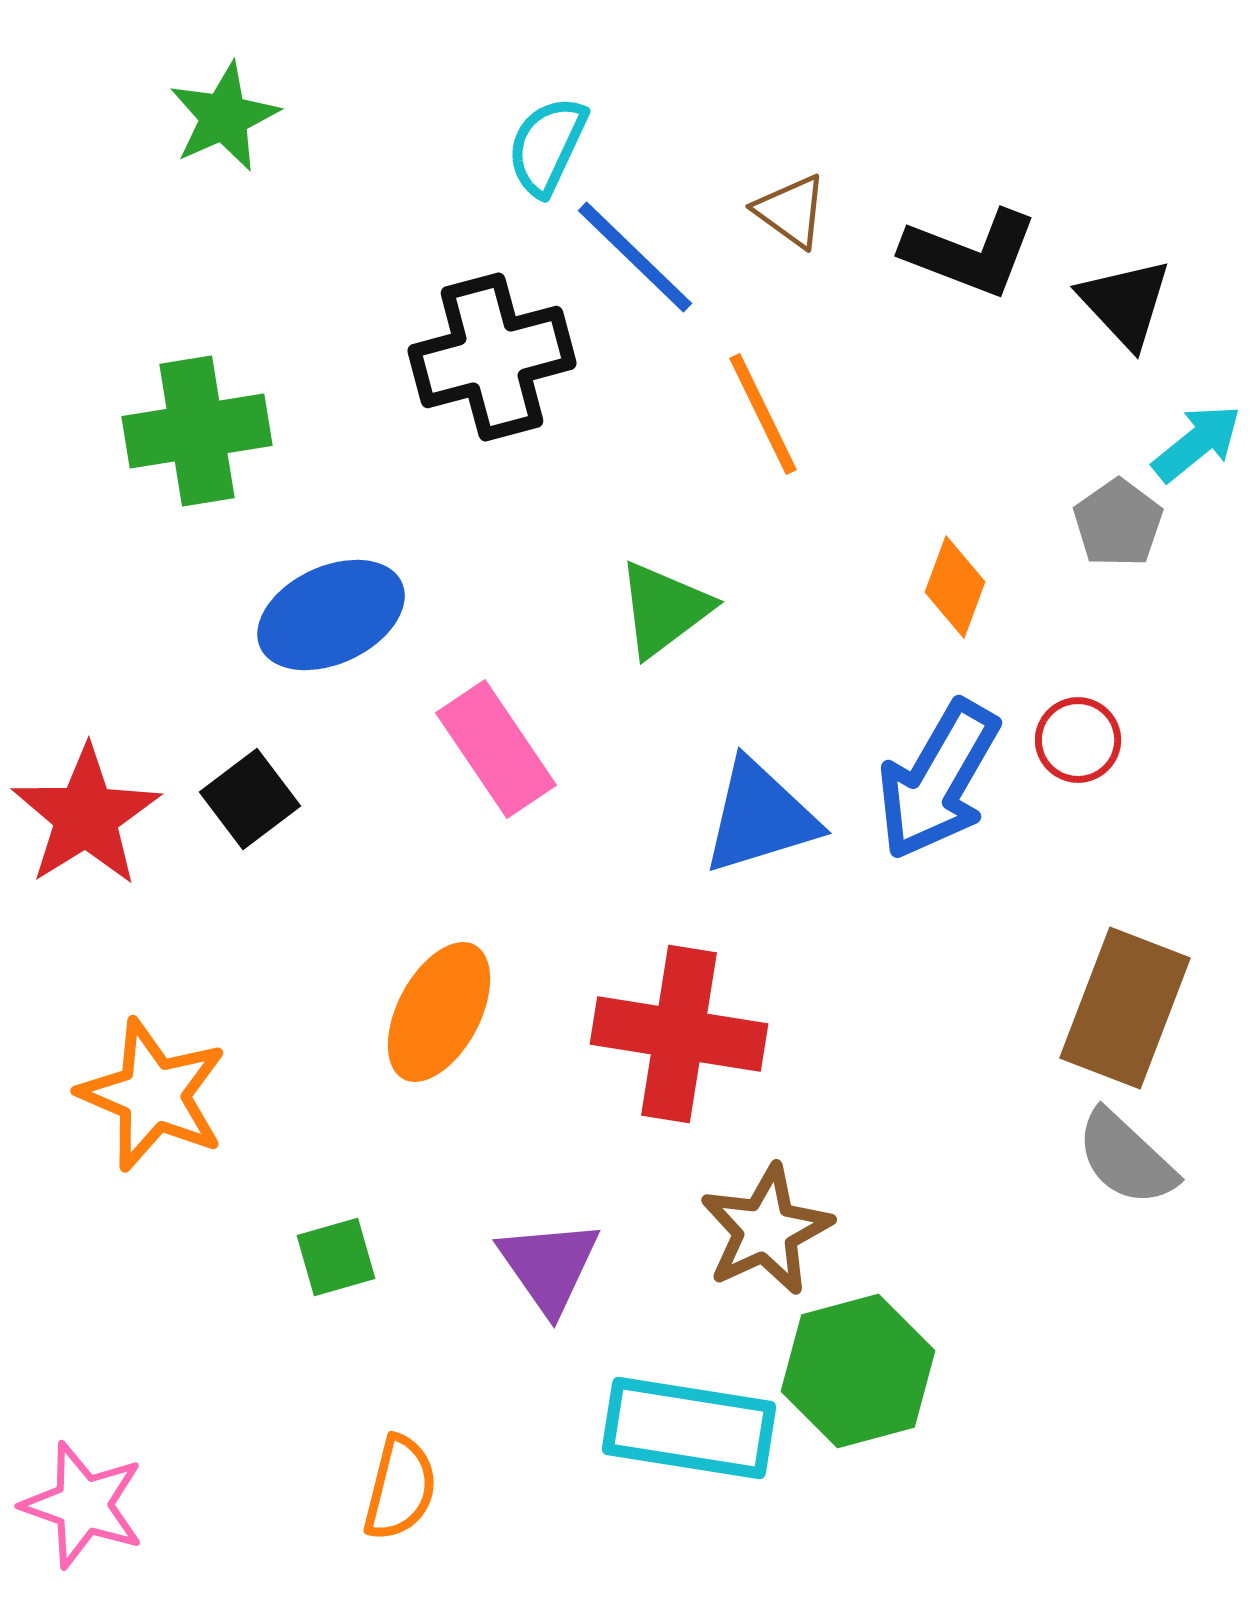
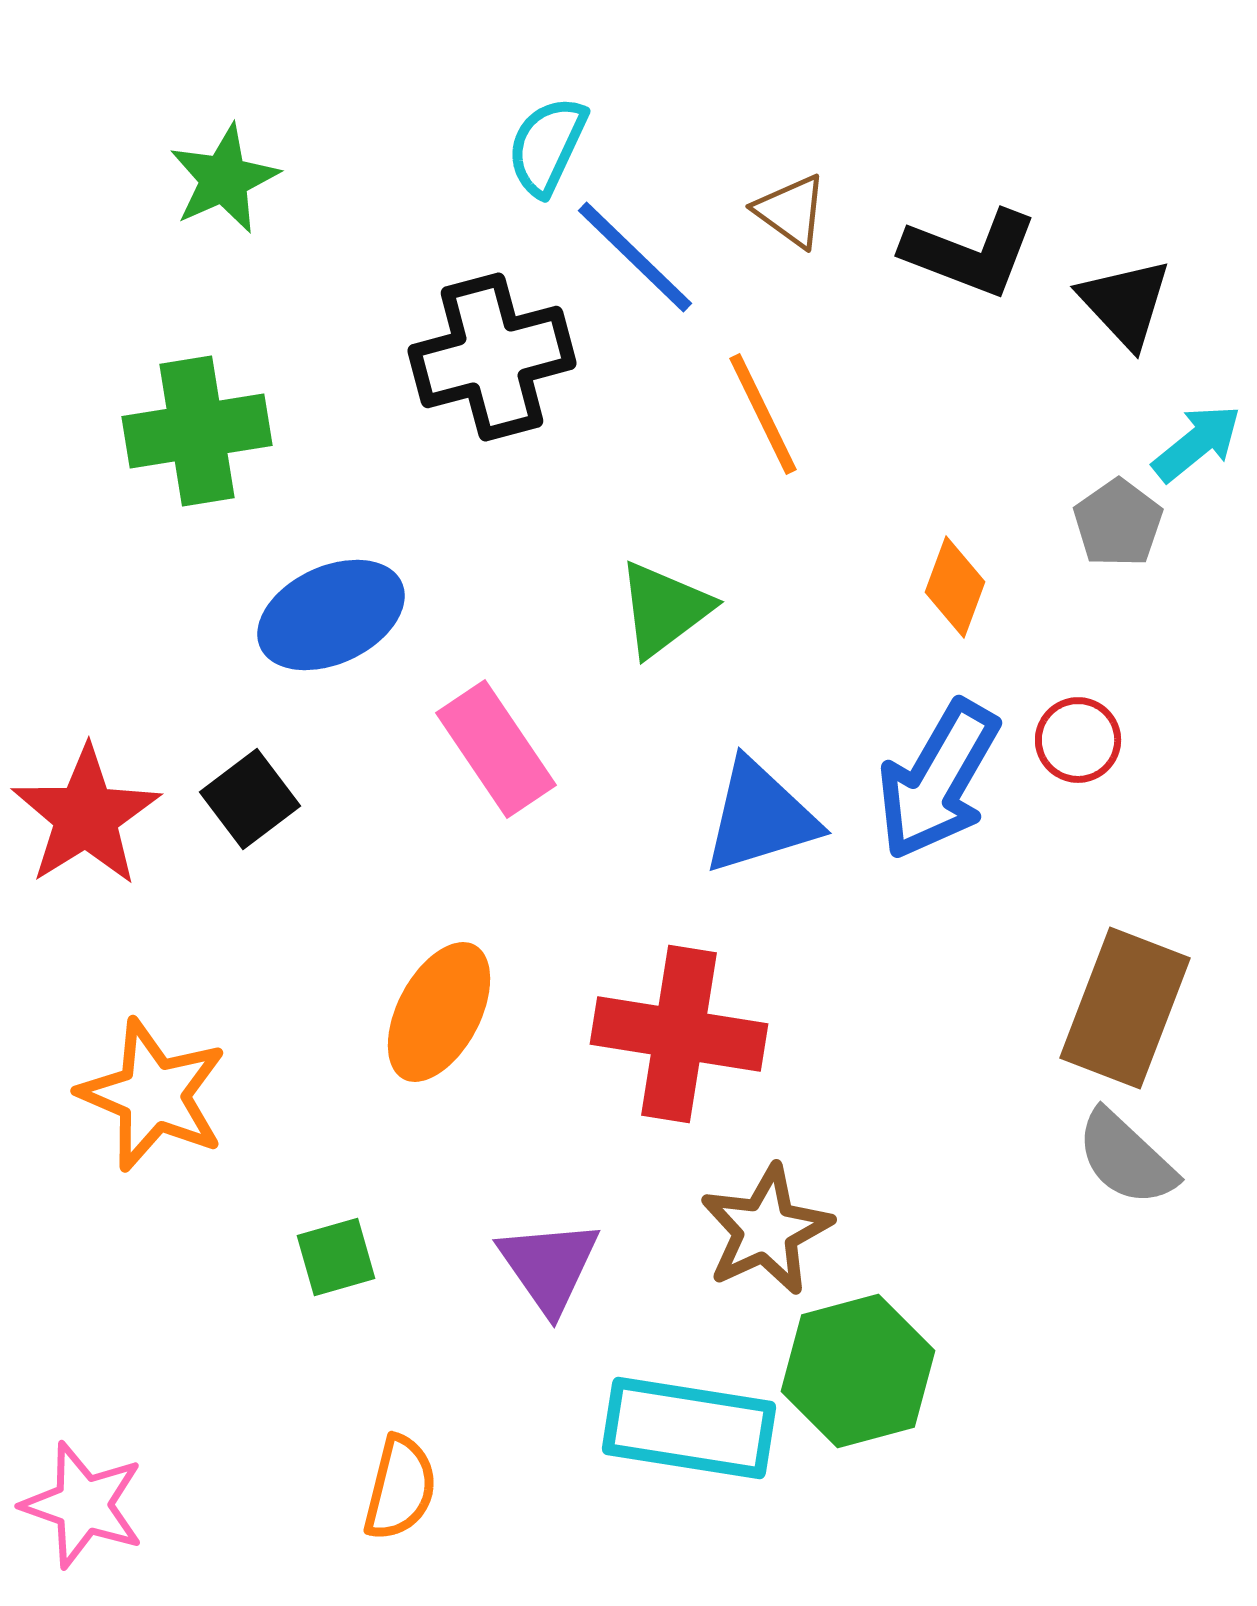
green star: moved 62 px down
